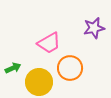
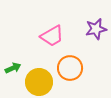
purple star: moved 2 px right, 1 px down
pink trapezoid: moved 3 px right, 7 px up
